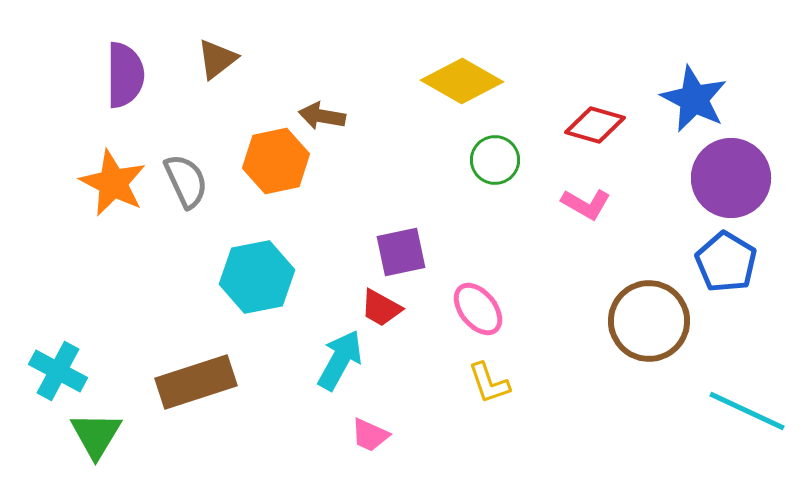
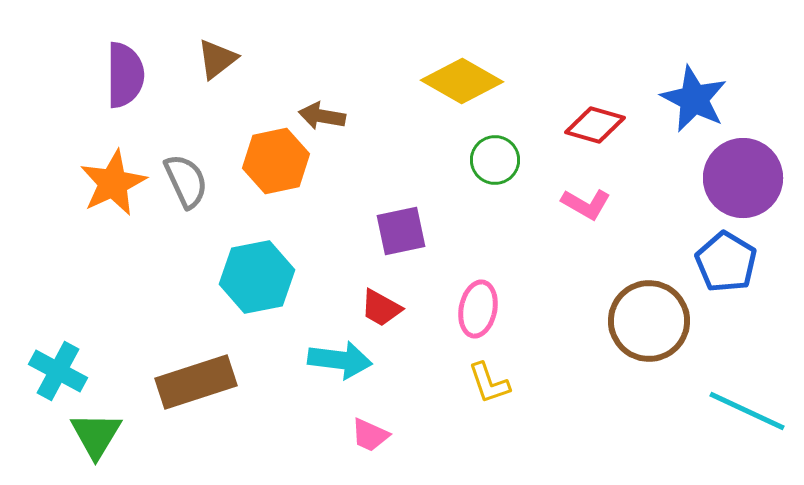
purple circle: moved 12 px right
orange star: rotated 20 degrees clockwise
purple square: moved 21 px up
pink ellipse: rotated 50 degrees clockwise
cyan arrow: rotated 68 degrees clockwise
